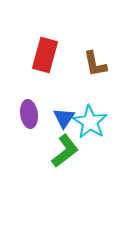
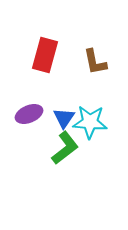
brown L-shape: moved 2 px up
purple ellipse: rotated 76 degrees clockwise
cyan star: rotated 28 degrees counterclockwise
green L-shape: moved 3 px up
